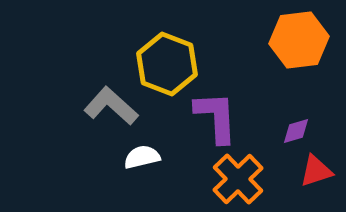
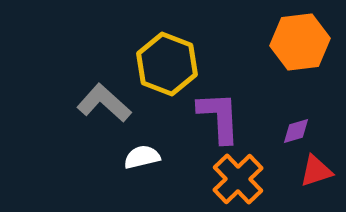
orange hexagon: moved 1 px right, 2 px down
gray L-shape: moved 7 px left, 3 px up
purple L-shape: moved 3 px right
